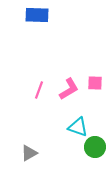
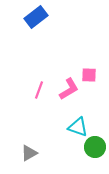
blue rectangle: moved 1 px left, 2 px down; rotated 40 degrees counterclockwise
pink square: moved 6 px left, 8 px up
